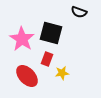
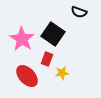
black square: moved 2 px right, 1 px down; rotated 20 degrees clockwise
